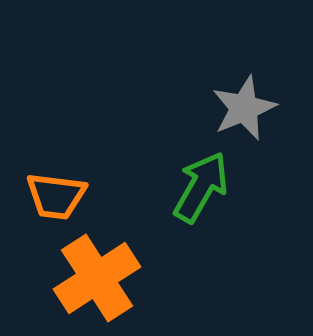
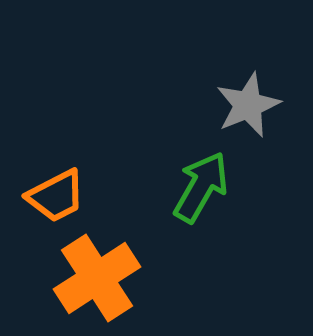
gray star: moved 4 px right, 3 px up
orange trapezoid: rotated 34 degrees counterclockwise
